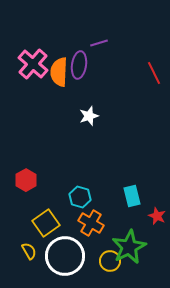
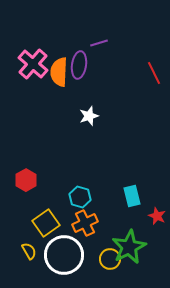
orange cross: moved 6 px left; rotated 35 degrees clockwise
white circle: moved 1 px left, 1 px up
yellow circle: moved 2 px up
